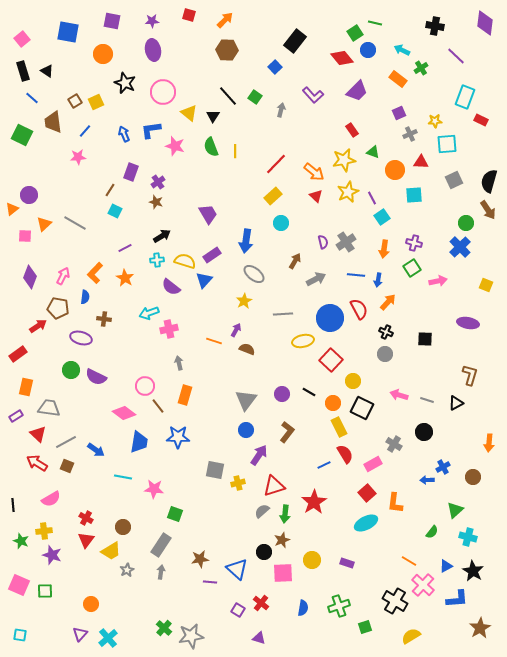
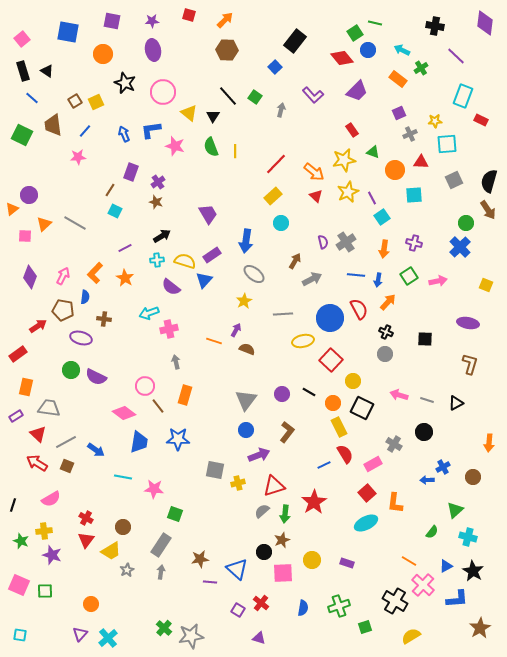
cyan rectangle at (465, 97): moved 2 px left, 1 px up
brown trapezoid at (53, 122): moved 3 px down
green square at (412, 268): moved 3 px left, 8 px down
gray arrow at (316, 279): moved 4 px left
brown pentagon at (58, 308): moved 5 px right, 2 px down
gray arrow at (179, 363): moved 3 px left, 1 px up
brown L-shape at (470, 375): moved 11 px up
blue star at (178, 437): moved 2 px down
purple arrow at (259, 455): rotated 35 degrees clockwise
black line at (13, 505): rotated 24 degrees clockwise
